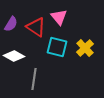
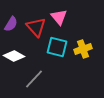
red triangle: rotated 15 degrees clockwise
yellow cross: moved 2 px left, 1 px down; rotated 24 degrees clockwise
gray line: rotated 35 degrees clockwise
